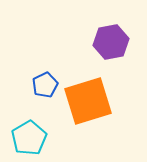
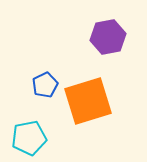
purple hexagon: moved 3 px left, 5 px up
cyan pentagon: rotated 20 degrees clockwise
